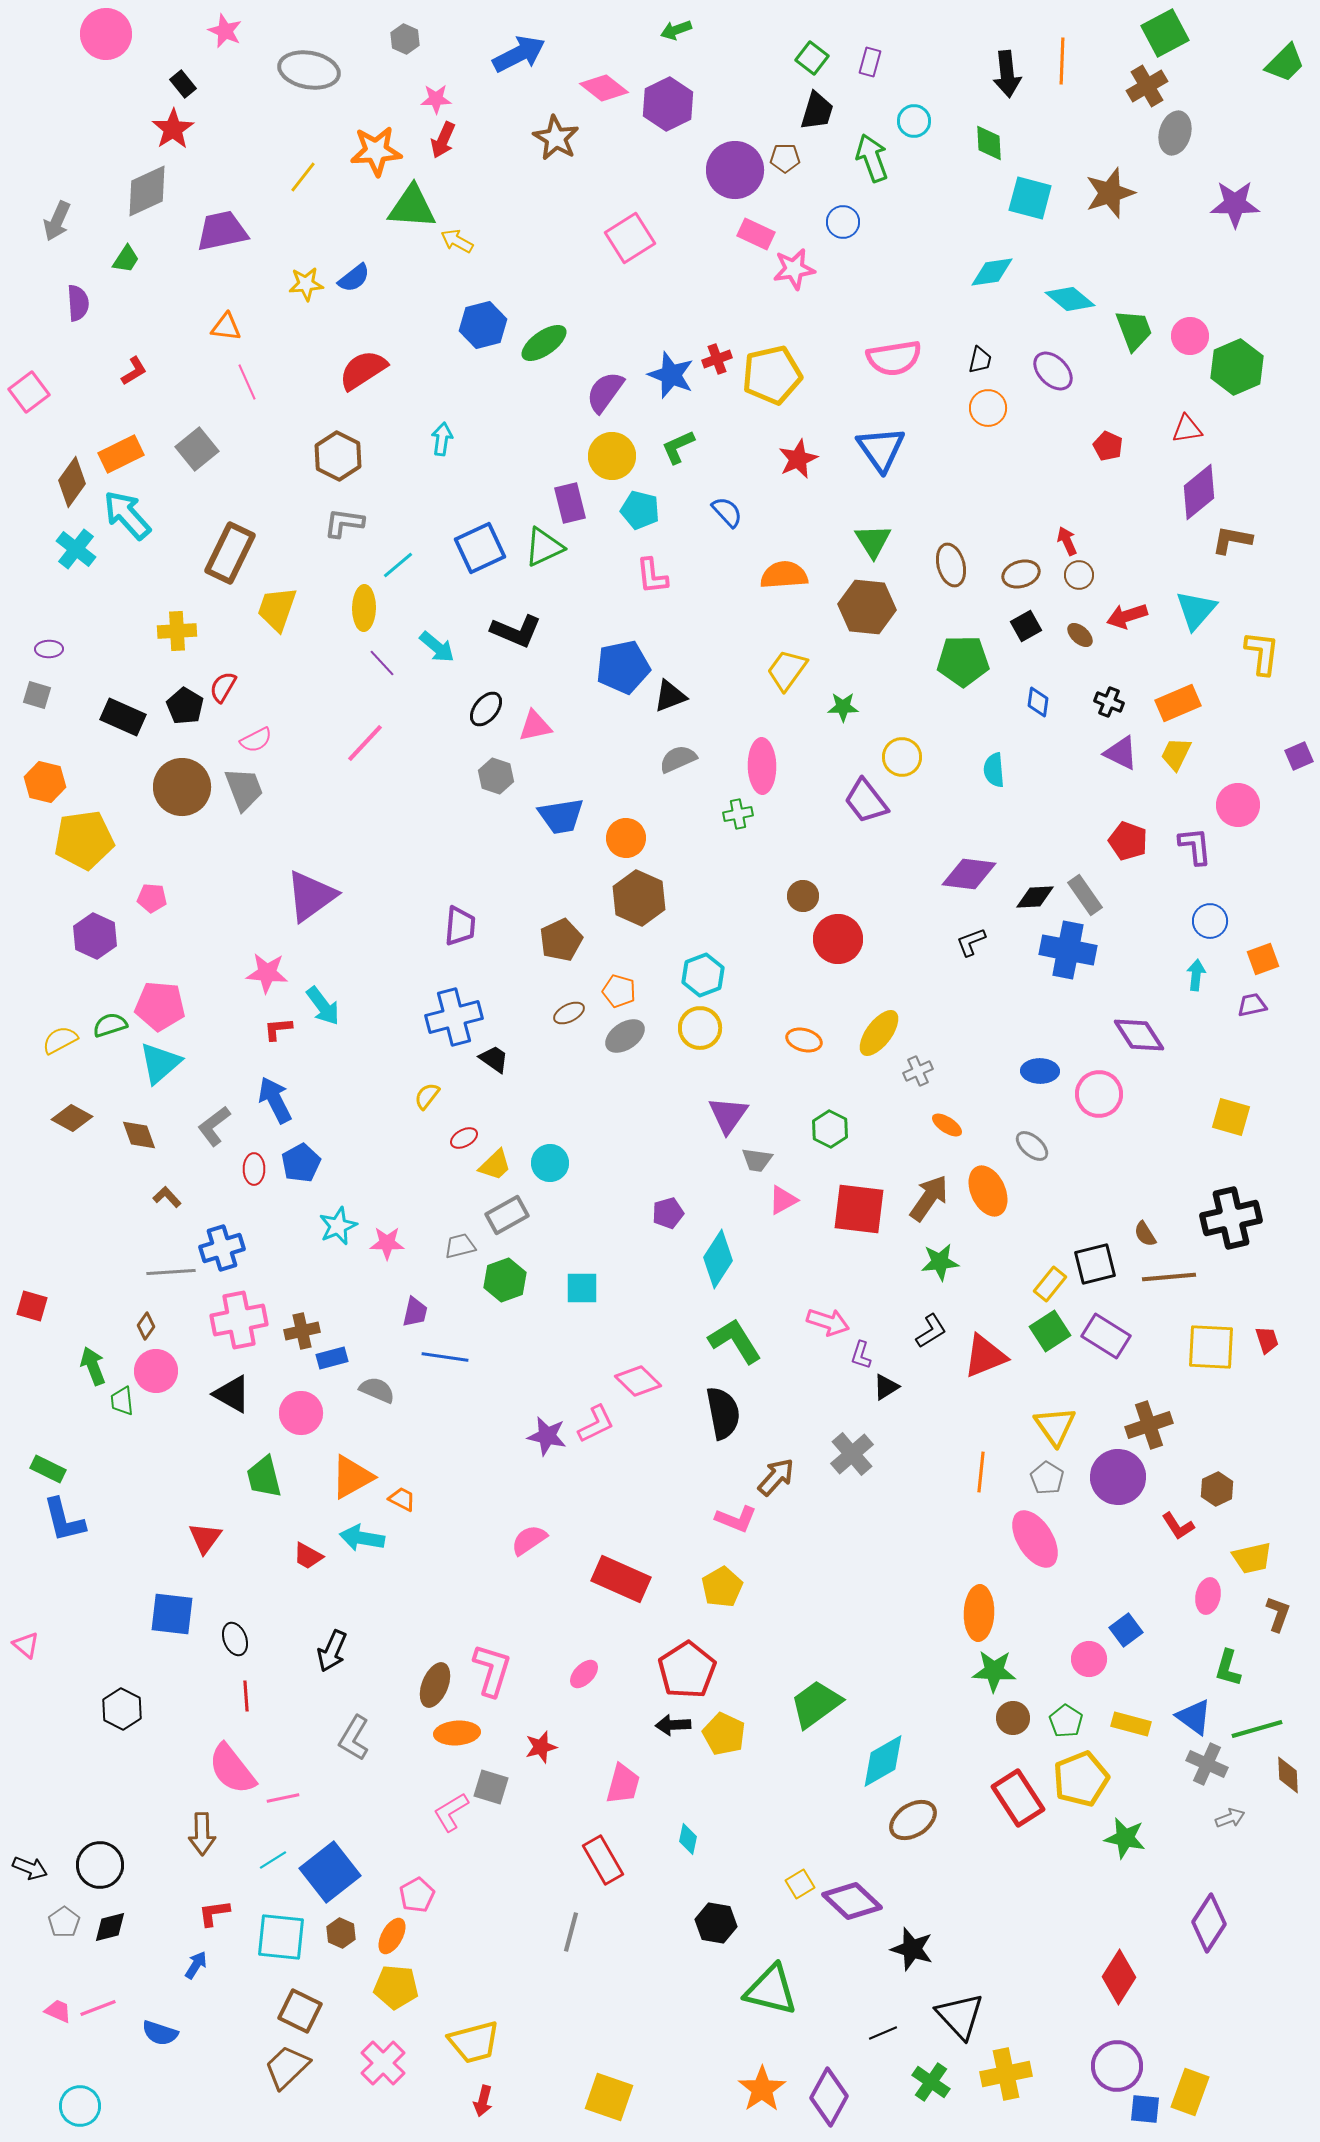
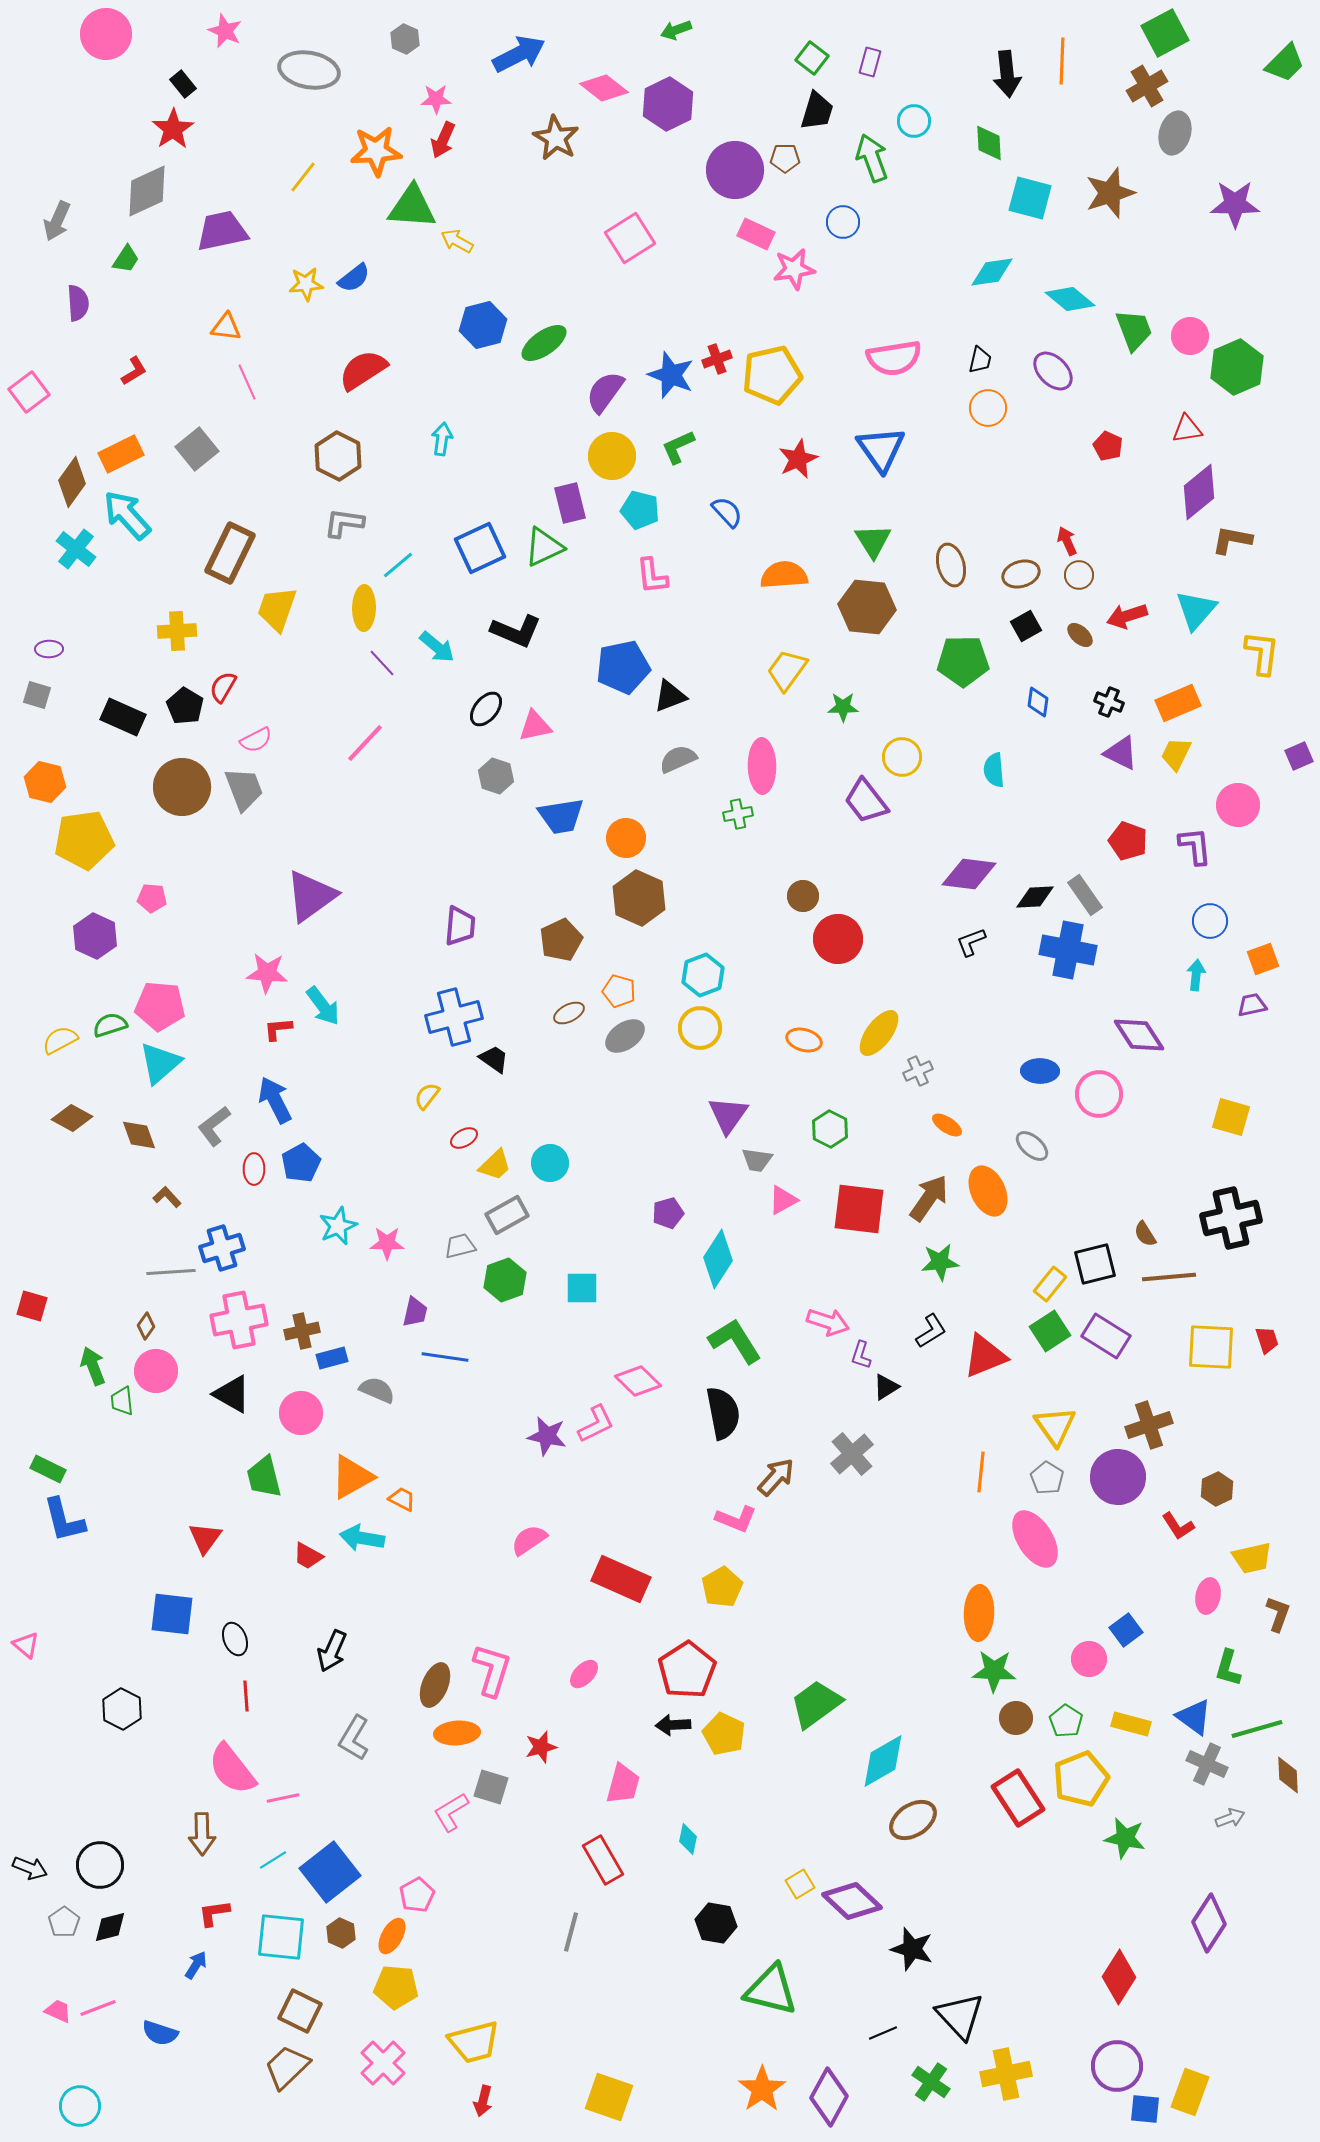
brown circle at (1013, 1718): moved 3 px right
